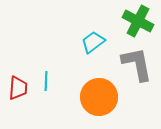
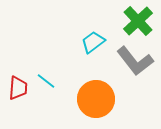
green cross: rotated 20 degrees clockwise
gray L-shape: moved 2 px left, 3 px up; rotated 153 degrees clockwise
cyan line: rotated 54 degrees counterclockwise
orange circle: moved 3 px left, 2 px down
